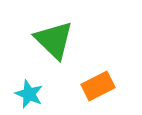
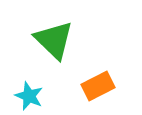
cyan star: moved 2 px down
